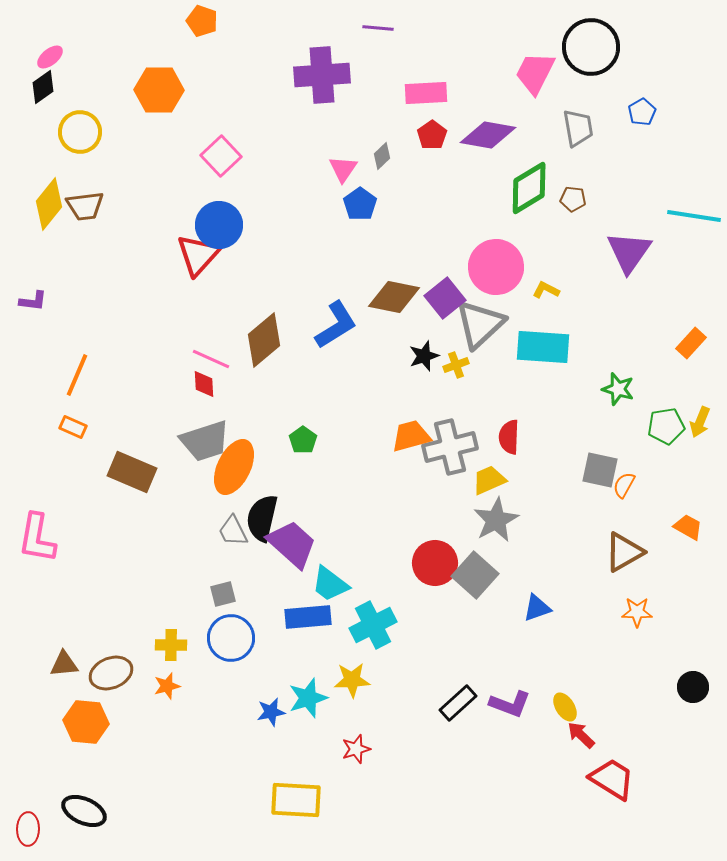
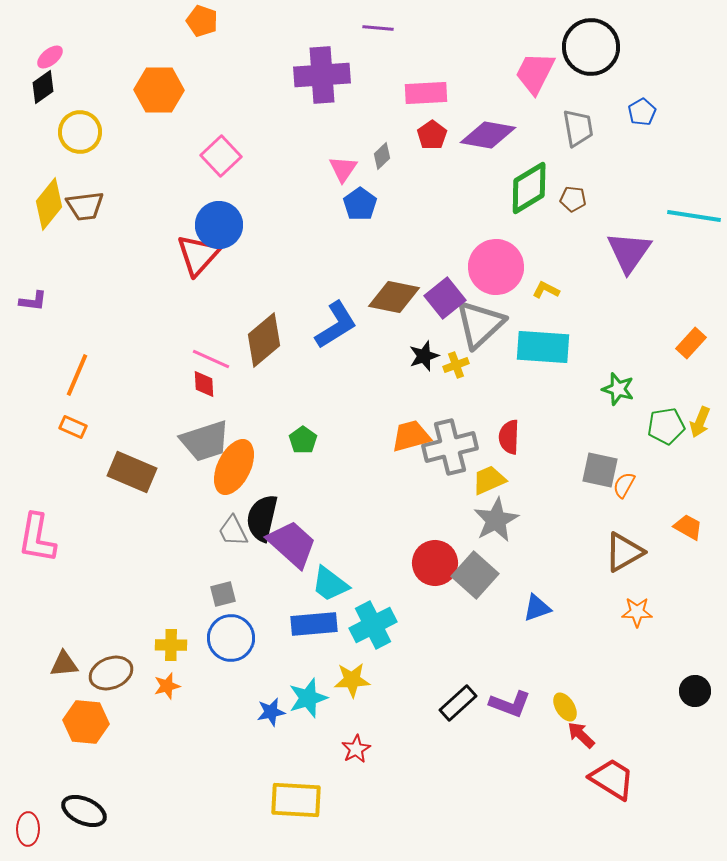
blue rectangle at (308, 617): moved 6 px right, 7 px down
black circle at (693, 687): moved 2 px right, 4 px down
red star at (356, 749): rotated 12 degrees counterclockwise
